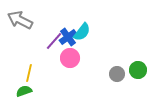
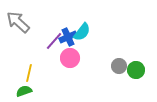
gray arrow: moved 2 px left, 2 px down; rotated 15 degrees clockwise
blue cross: rotated 12 degrees clockwise
green circle: moved 2 px left
gray circle: moved 2 px right, 8 px up
